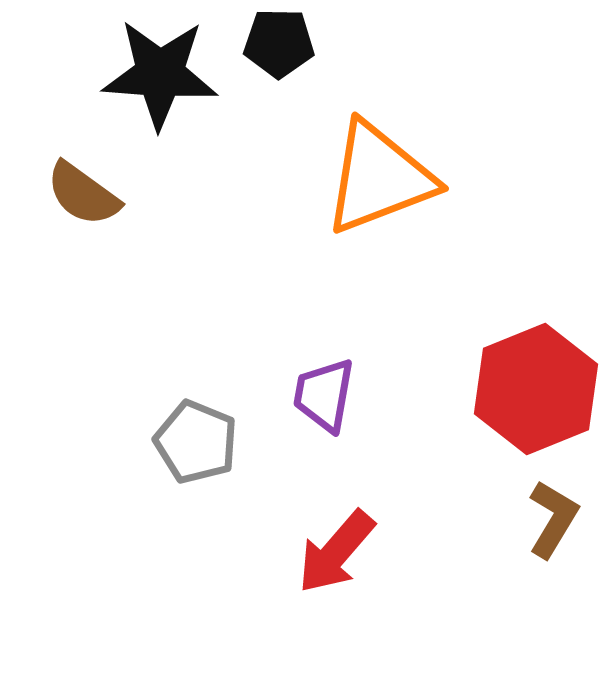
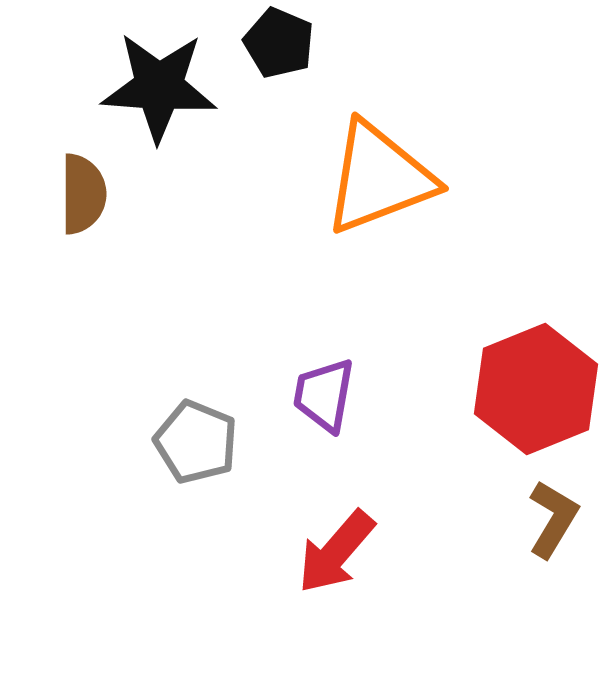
black pentagon: rotated 22 degrees clockwise
black star: moved 1 px left, 13 px down
brown semicircle: rotated 126 degrees counterclockwise
